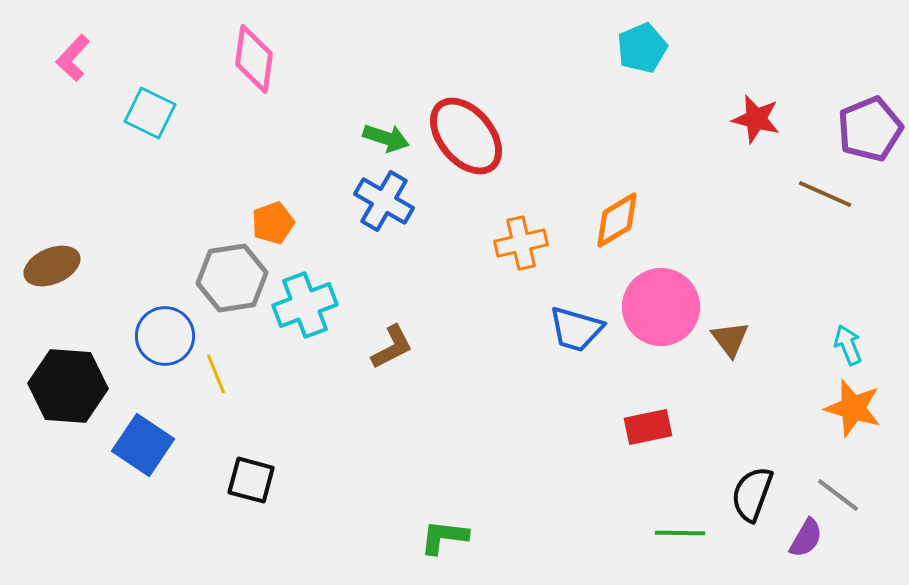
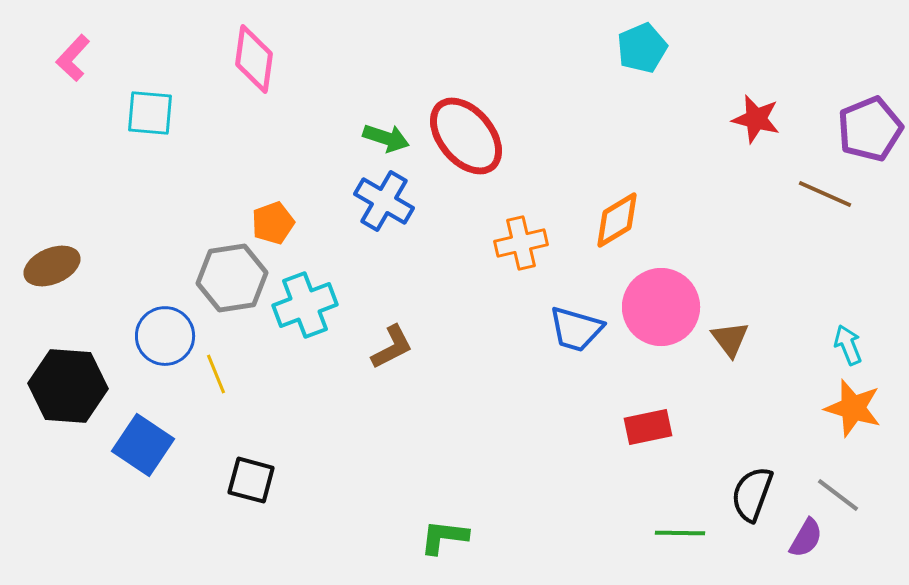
cyan square: rotated 21 degrees counterclockwise
